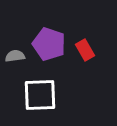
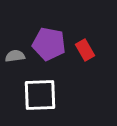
purple pentagon: rotated 8 degrees counterclockwise
